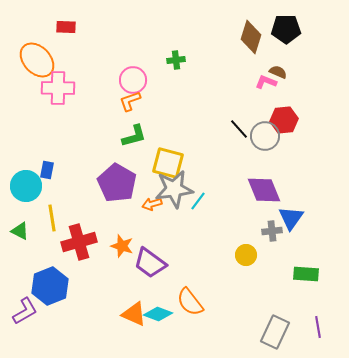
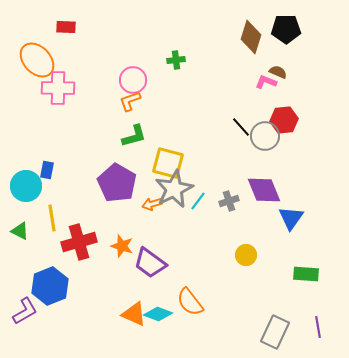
black line: moved 2 px right, 2 px up
gray star: rotated 18 degrees counterclockwise
gray cross: moved 43 px left, 30 px up; rotated 12 degrees counterclockwise
